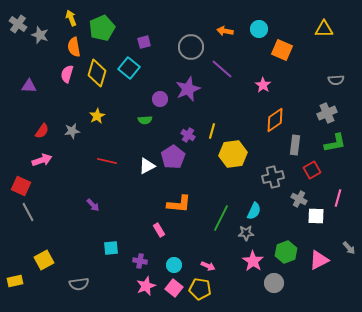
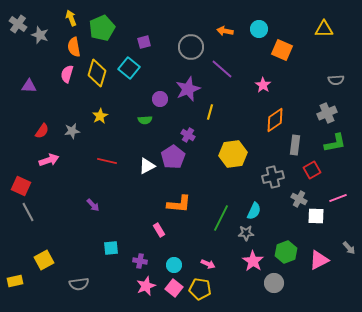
yellow star at (97, 116): moved 3 px right
yellow line at (212, 131): moved 2 px left, 19 px up
pink arrow at (42, 160): moved 7 px right
pink line at (338, 198): rotated 54 degrees clockwise
pink arrow at (208, 266): moved 2 px up
